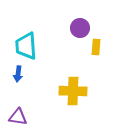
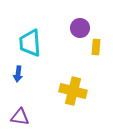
cyan trapezoid: moved 4 px right, 3 px up
yellow cross: rotated 12 degrees clockwise
purple triangle: moved 2 px right
